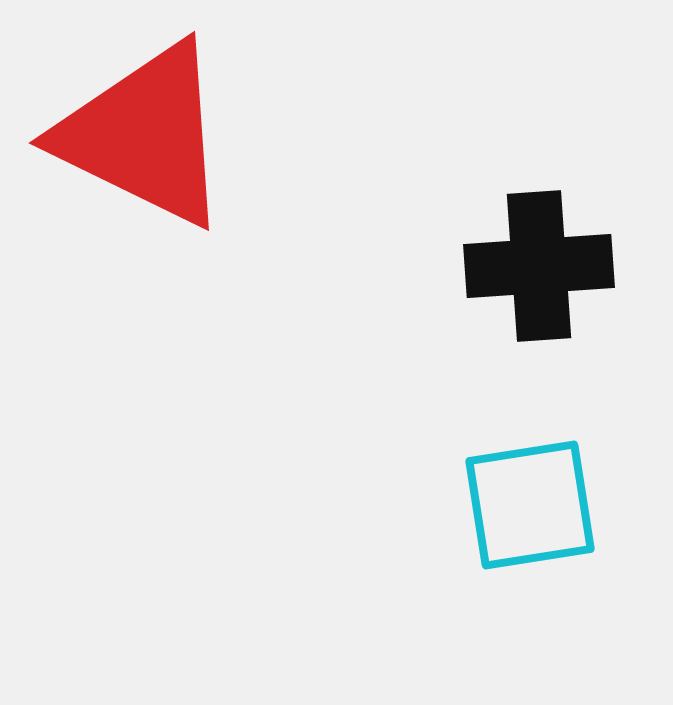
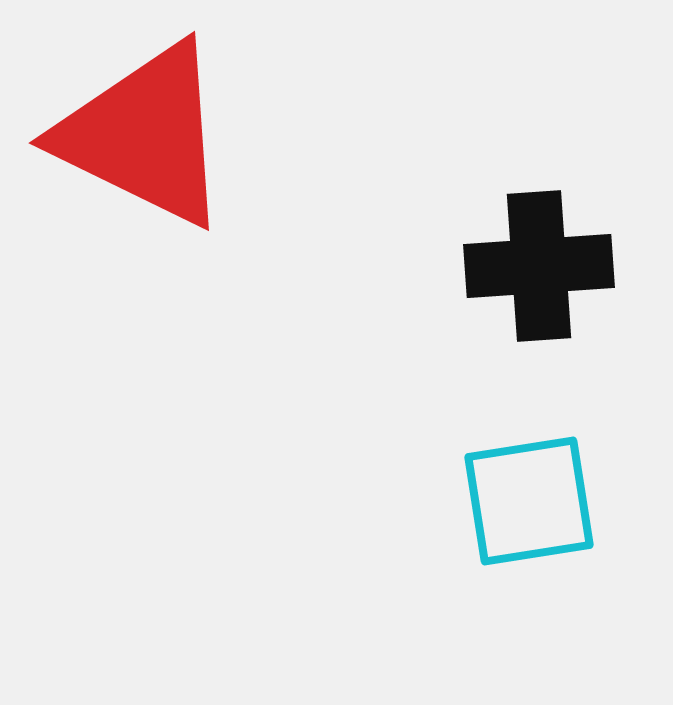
cyan square: moved 1 px left, 4 px up
